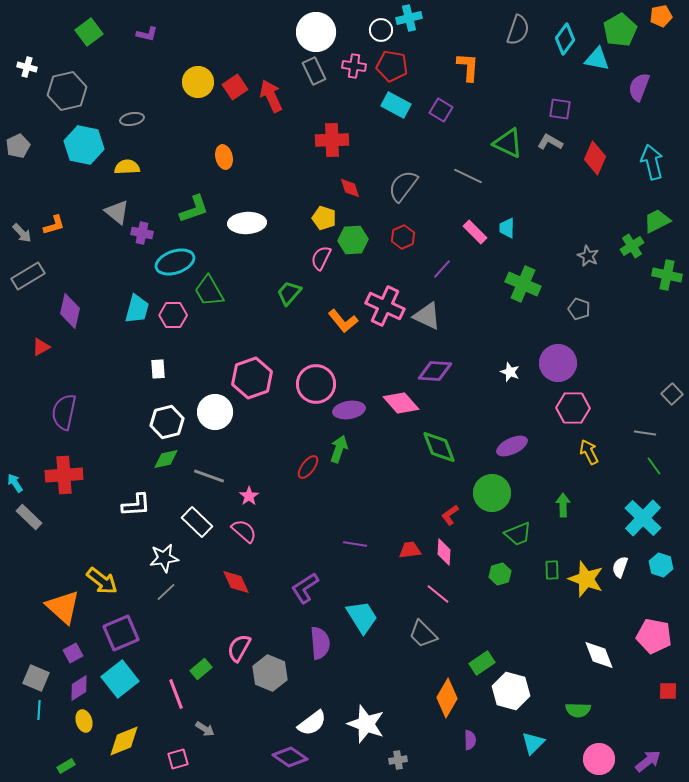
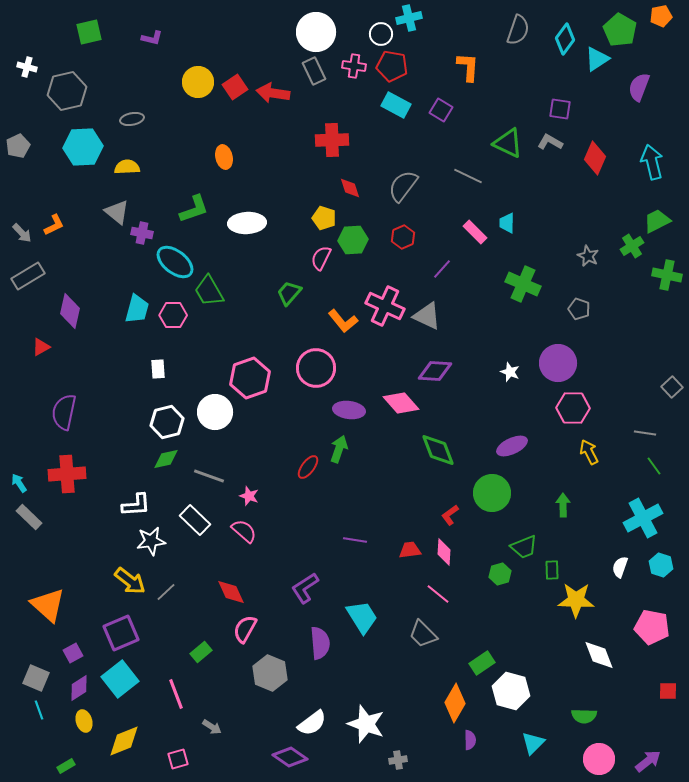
white circle at (381, 30): moved 4 px down
green pentagon at (620, 30): rotated 12 degrees counterclockwise
green square at (89, 32): rotated 24 degrees clockwise
purple L-shape at (147, 34): moved 5 px right, 4 px down
cyan triangle at (597, 59): rotated 44 degrees counterclockwise
red arrow at (271, 96): moved 2 px right, 3 px up; rotated 56 degrees counterclockwise
cyan hexagon at (84, 145): moved 1 px left, 2 px down; rotated 15 degrees counterclockwise
orange L-shape at (54, 225): rotated 10 degrees counterclockwise
cyan trapezoid at (507, 228): moved 5 px up
cyan ellipse at (175, 262): rotated 57 degrees clockwise
pink hexagon at (252, 378): moved 2 px left
pink circle at (316, 384): moved 16 px up
gray square at (672, 394): moved 7 px up
purple ellipse at (349, 410): rotated 16 degrees clockwise
green diamond at (439, 447): moved 1 px left, 3 px down
red cross at (64, 475): moved 3 px right, 1 px up
cyan arrow at (15, 483): moved 4 px right
pink star at (249, 496): rotated 18 degrees counterclockwise
cyan cross at (643, 518): rotated 18 degrees clockwise
white rectangle at (197, 522): moved 2 px left, 2 px up
green trapezoid at (518, 534): moved 6 px right, 13 px down
purple line at (355, 544): moved 4 px up
white star at (164, 558): moved 13 px left, 17 px up
yellow star at (586, 579): moved 10 px left, 21 px down; rotated 18 degrees counterclockwise
yellow arrow at (102, 581): moved 28 px right
red diamond at (236, 582): moved 5 px left, 10 px down
orange triangle at (63, 607): moved 15 px left, 2 px up
pink pentagon at (654, 636): moved 2 px left, 9 px up
pink semicircle at (239, 648): moved 6 px right, 19 px up
green rectangle at (201, 669): moved 17 px up
orange diamond at (447, 698): moved 8 px right, 5 px down
cyan line at (39, 710): rotated 24 degrees counterclockwise
green semicircle at (578, 710): moved 6 px right, 6 px down
gray arrow at (205, 729): moved 7 px right, 2 px up
